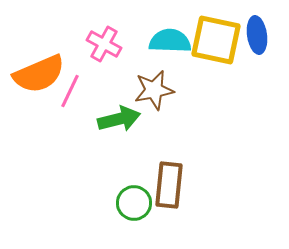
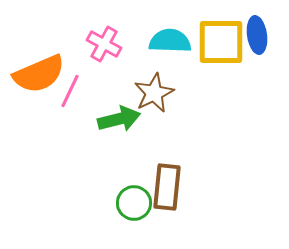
yellow square: moved 5 px right, 2 px down; rotated 12 degrees counterclockwise
brown star: moved 3 px down; rotated 15 degrees counterclockwise
brown rectangle: moved 2 px left, 2 px down
